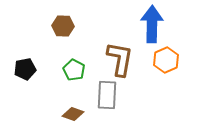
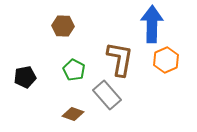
black pentagon: moved 8 px down
gray rectangle: rotated 44 degrees counterclockwise
